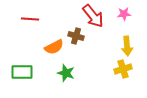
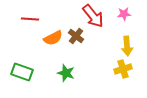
brown cross: rotated 21 degrees clockwise
orange semicircle: moved 1 px left, 9 px up
green rectangle: rotated 20 degrees clockwise
